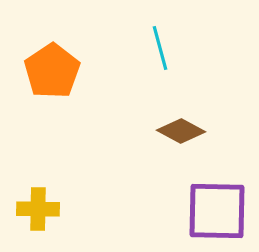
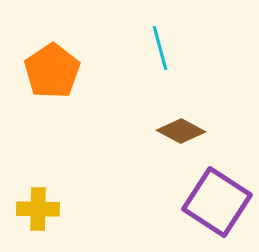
purple square: moved 9 px up; rotated 32 degrees clockwise
